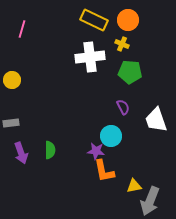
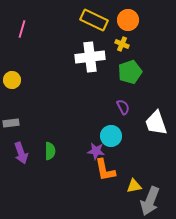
green pentagon: rotated 25 degrees counterclockwise
white trapezoid: moved 3 px down
green semicircle: moved 1 px down
orange L-shape: moved 1 px right, 1 px up
